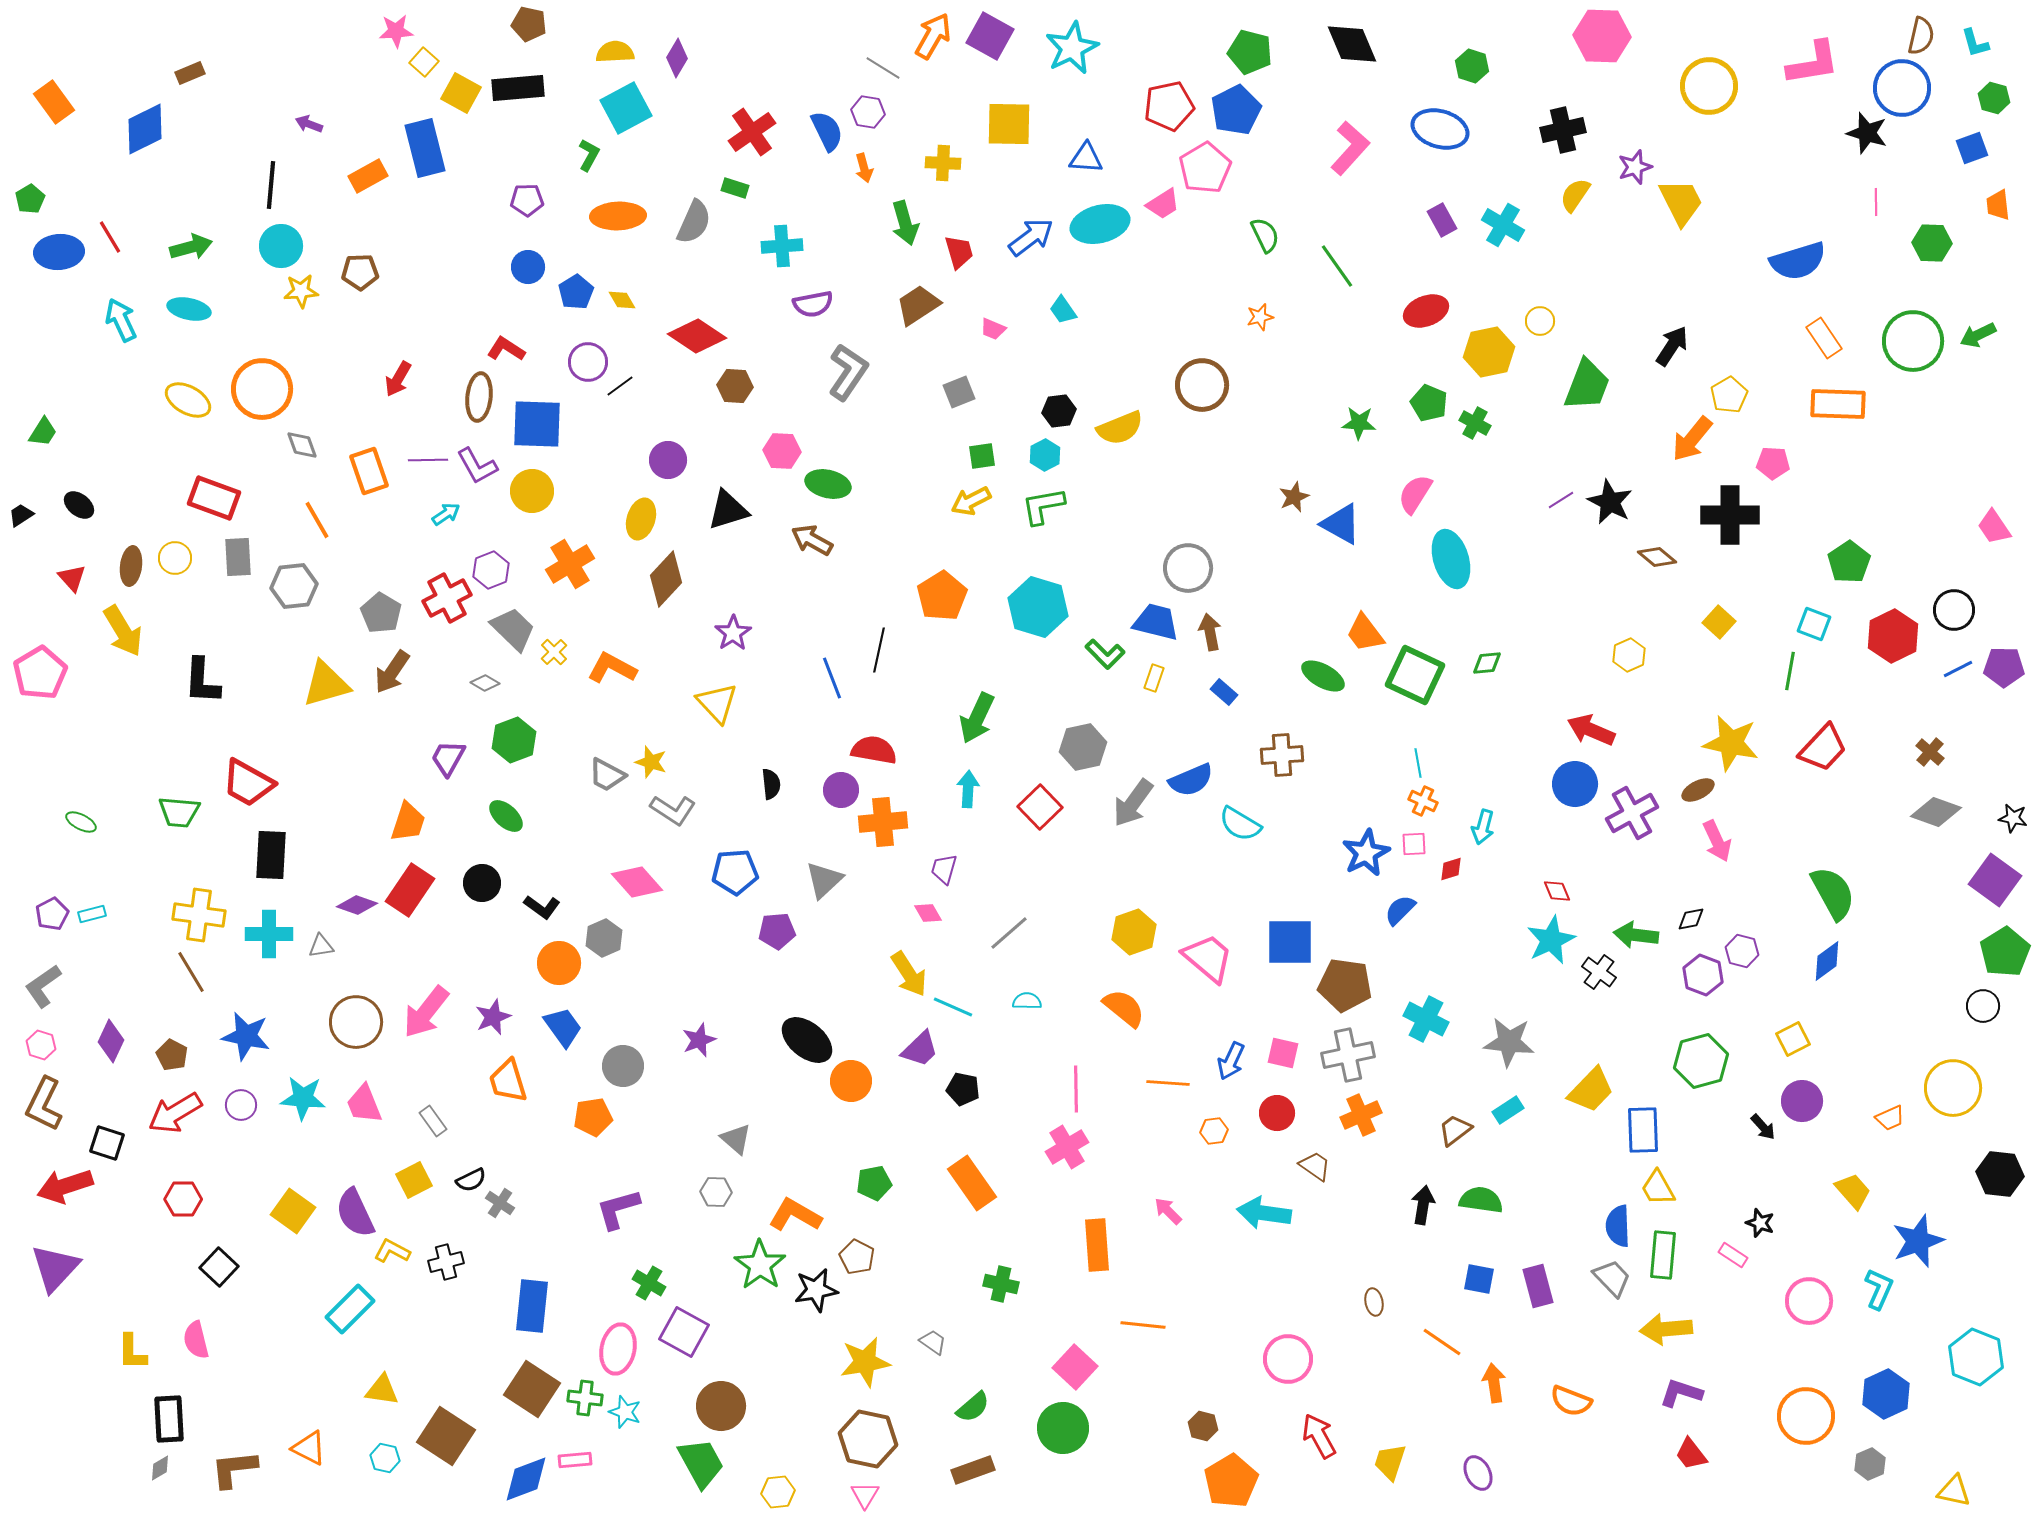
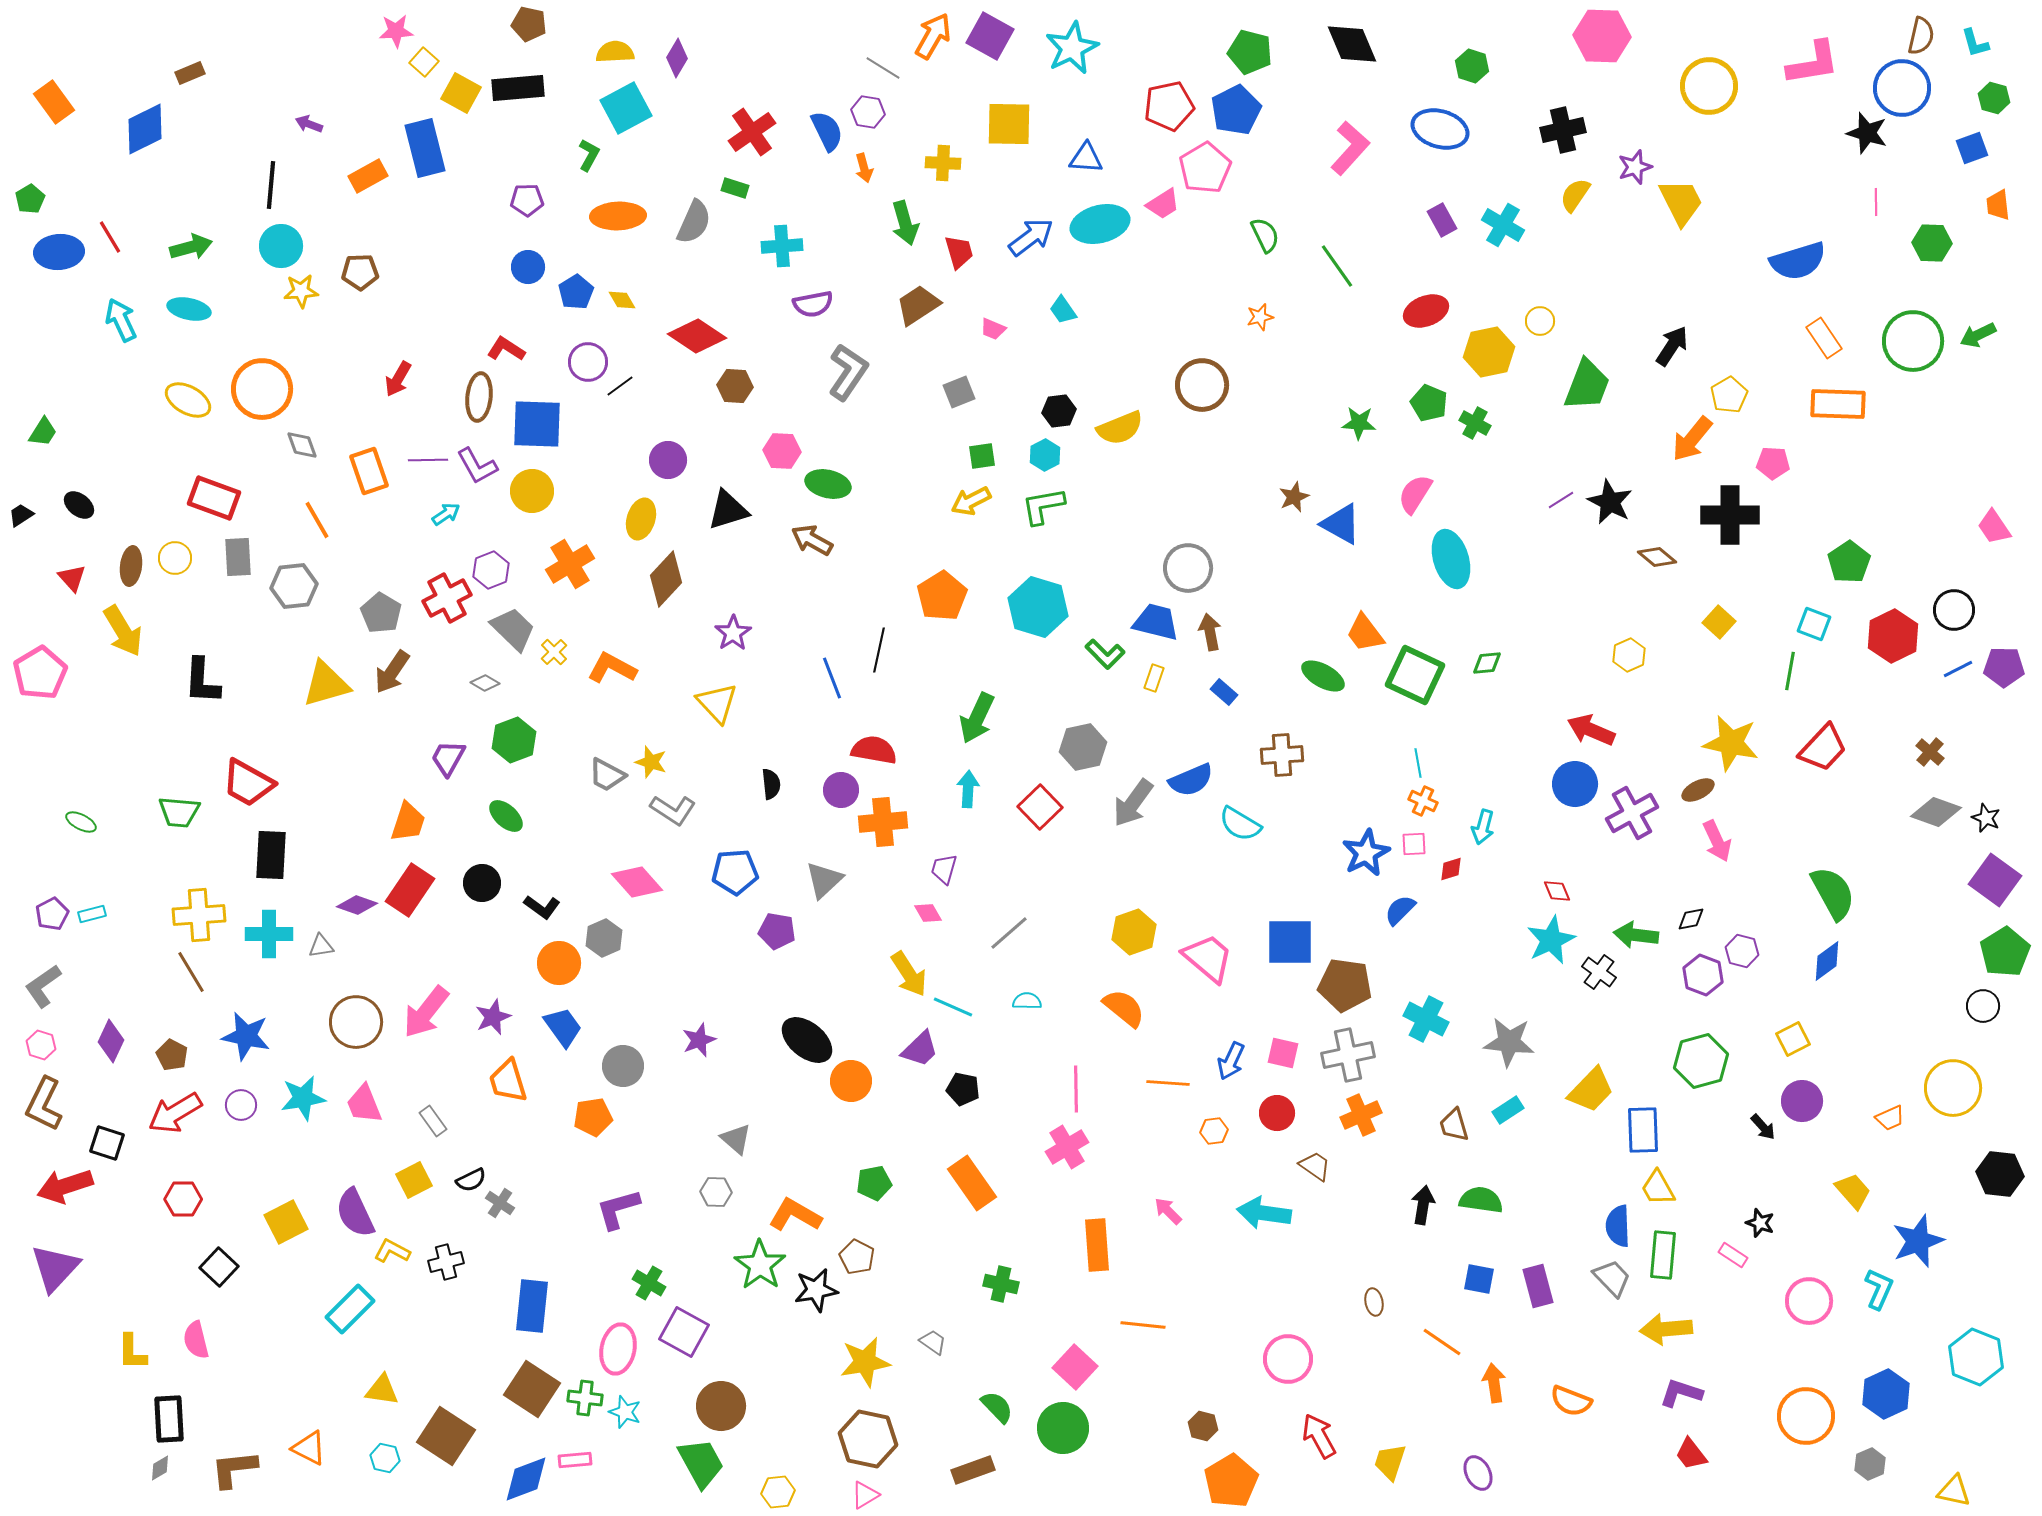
black star at (2013, 818): moved 27 px left; rotated 12 degrees clockwise
yellow cross at (199, 915): rotated 12 degrees counterclockwise
purple pentagon at (777, 931): rotated 15 degrees clockwise
cyan star at (303, 1098): rotated 15 degrees counterclockwise
brown trapezoid at (1455, 1130): moved 1 px left, 5 px up; rotated 69 degrees counterclockwise
yellow square at (293, 1211): moved 7 px left, 11 px down; rotated 27 degrees clockwise
green semicircle at (973, 1407): moved 24 px right; rotated 93 degrees counterclockwise
pink triangle at (865, 1495): rotated 28 degrees clockwise
